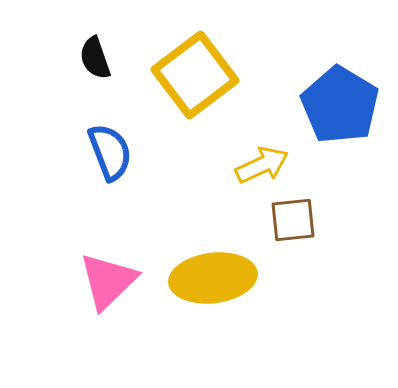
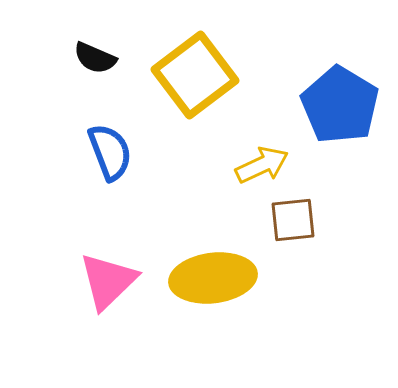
black semicircle: rotated 48 degrees counterclockwise
